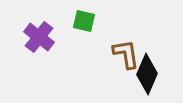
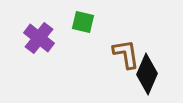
green square: moved 1 px left, 1 px down
purple cross: moved 1 px down
